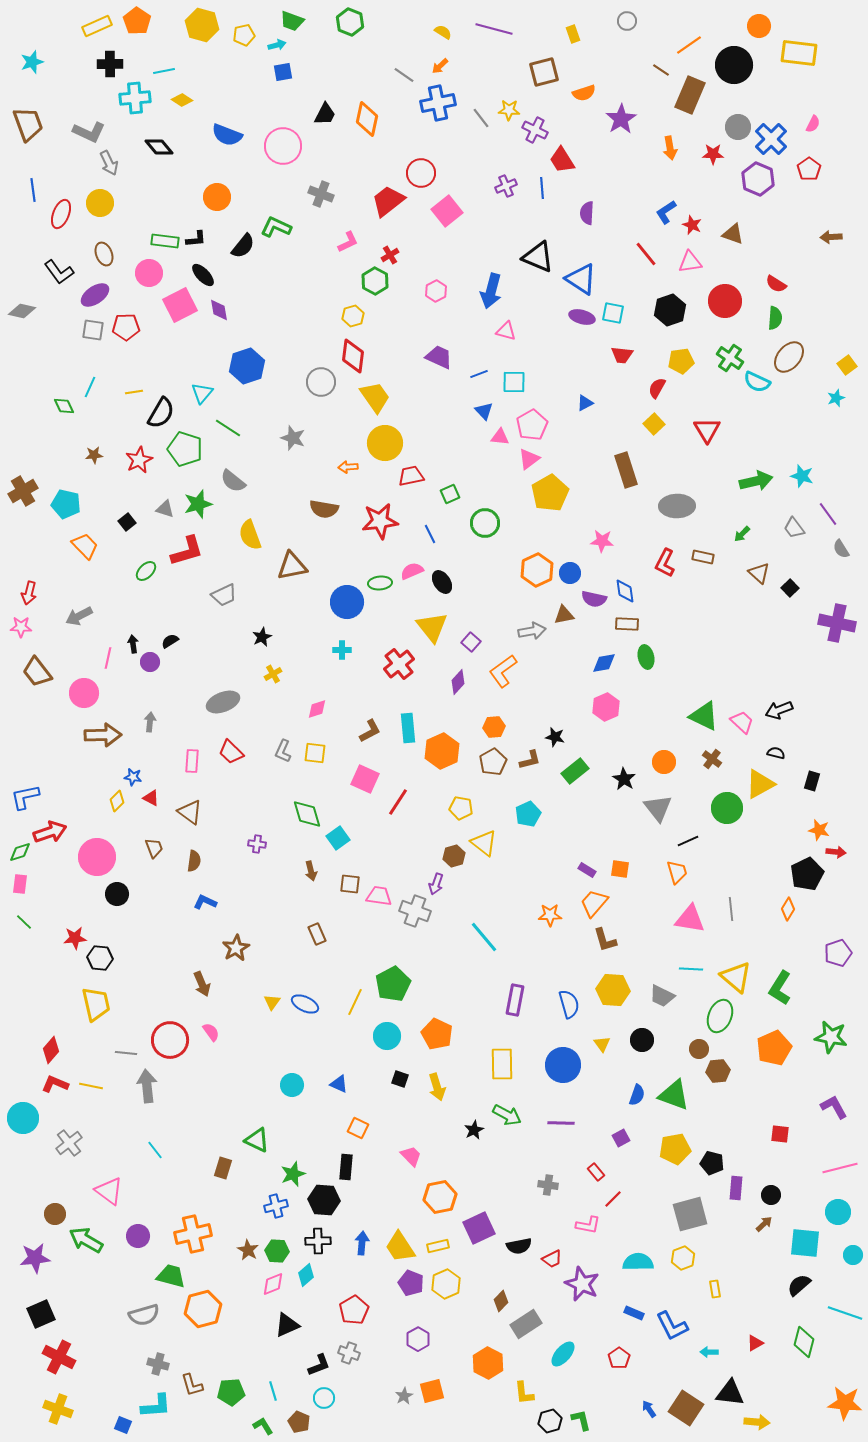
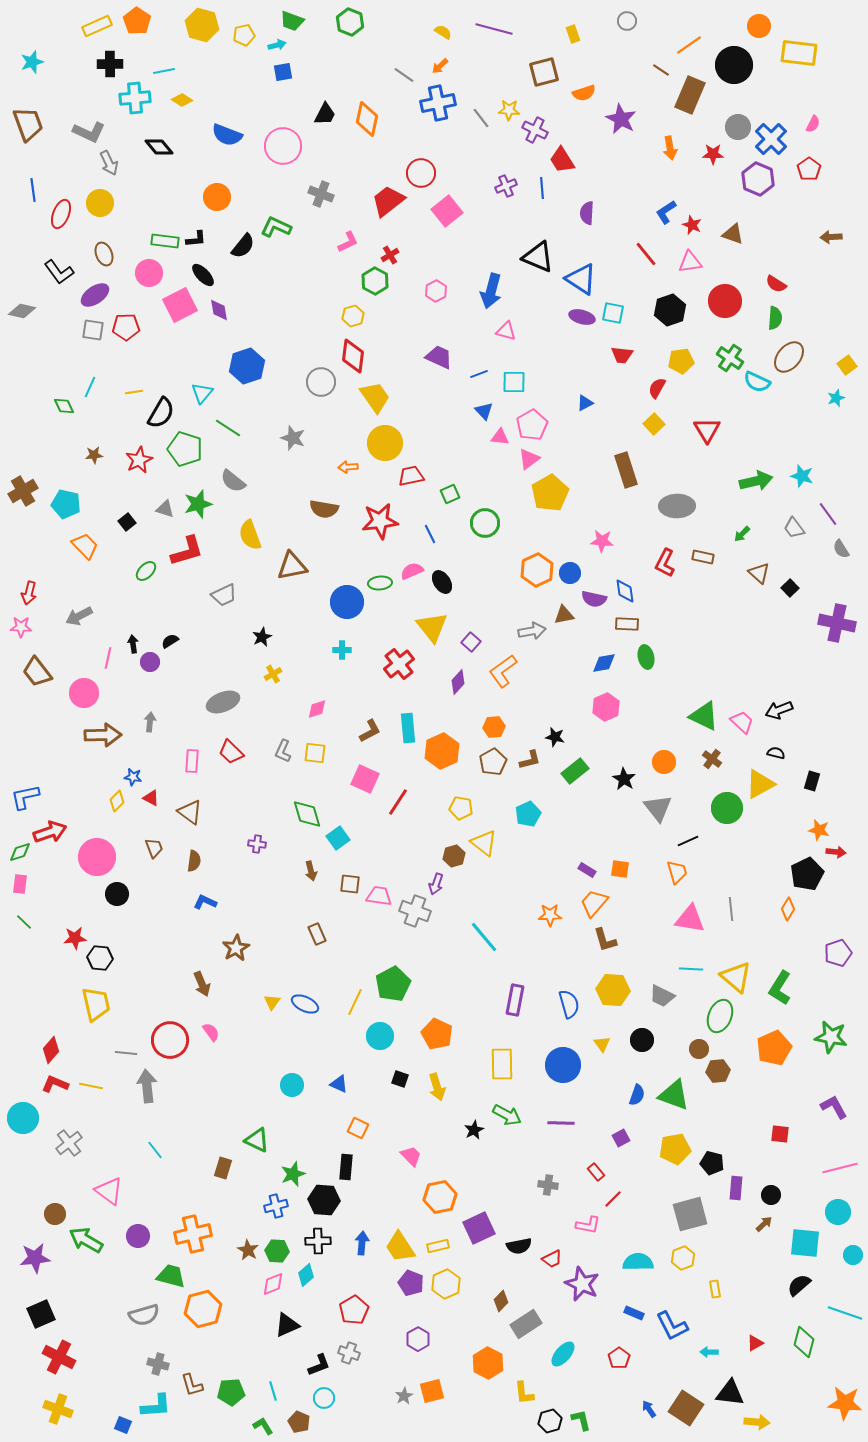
purple star at (621, 119): rotated 12 degrees counterclockwise
cyan circle at (387, 1036): moved 7 px left
